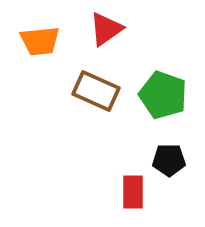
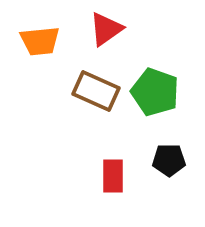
green pentagon: moved 8 px left, 3 px up
red rectangle: moved 20 px left, 16 px up
